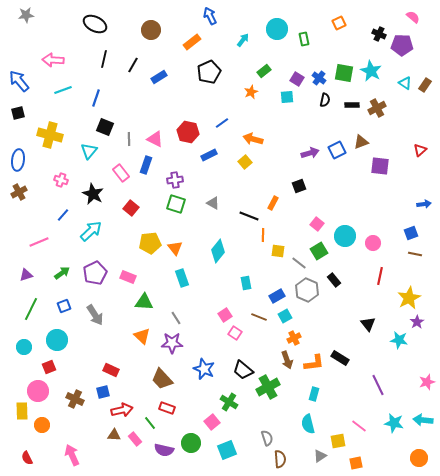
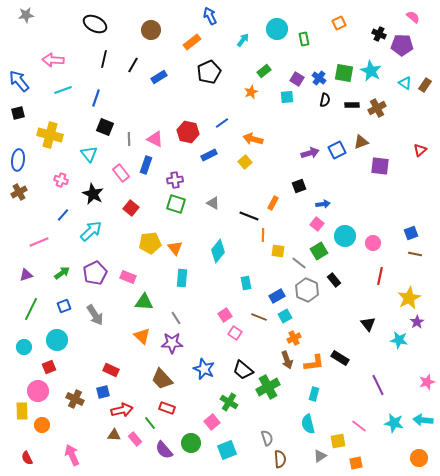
cyan triangle at (89, 151): moved 3 px down; rotated 18 degrees counterclockwise
blue arrow at (424, 204): moved 101 px left
cyan rectangle at (182, 278): rotated 24 degrees clockwise
purple semicircle at (164, 450): rotated 36 degrees clockwise
